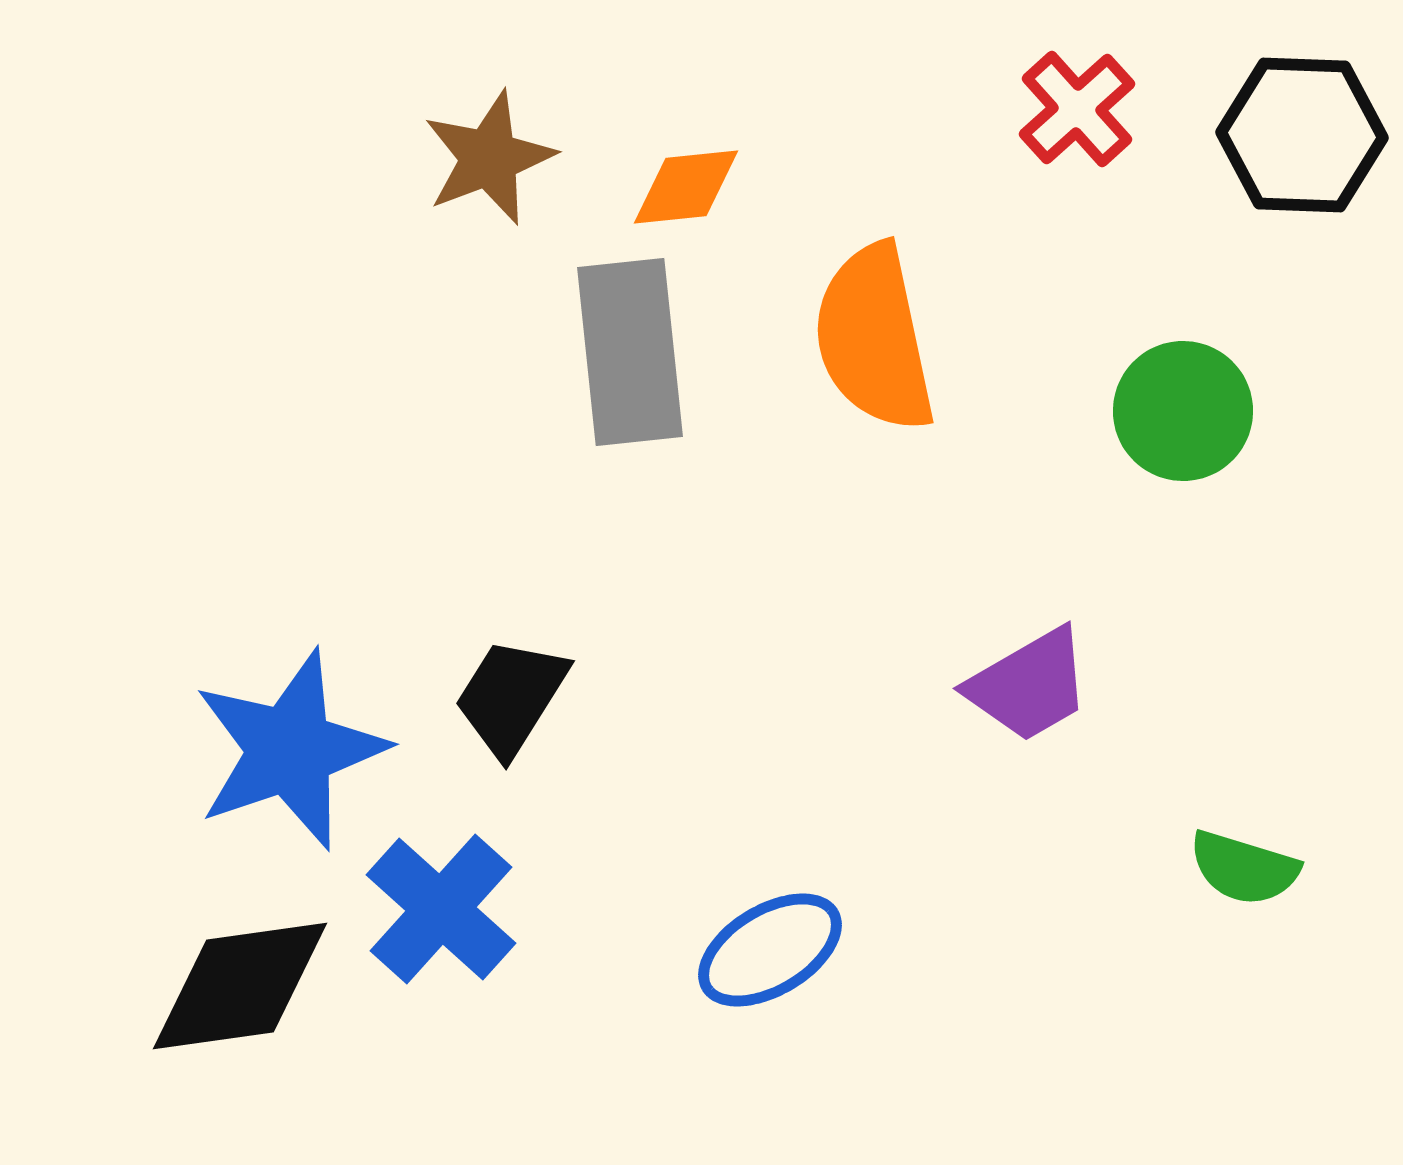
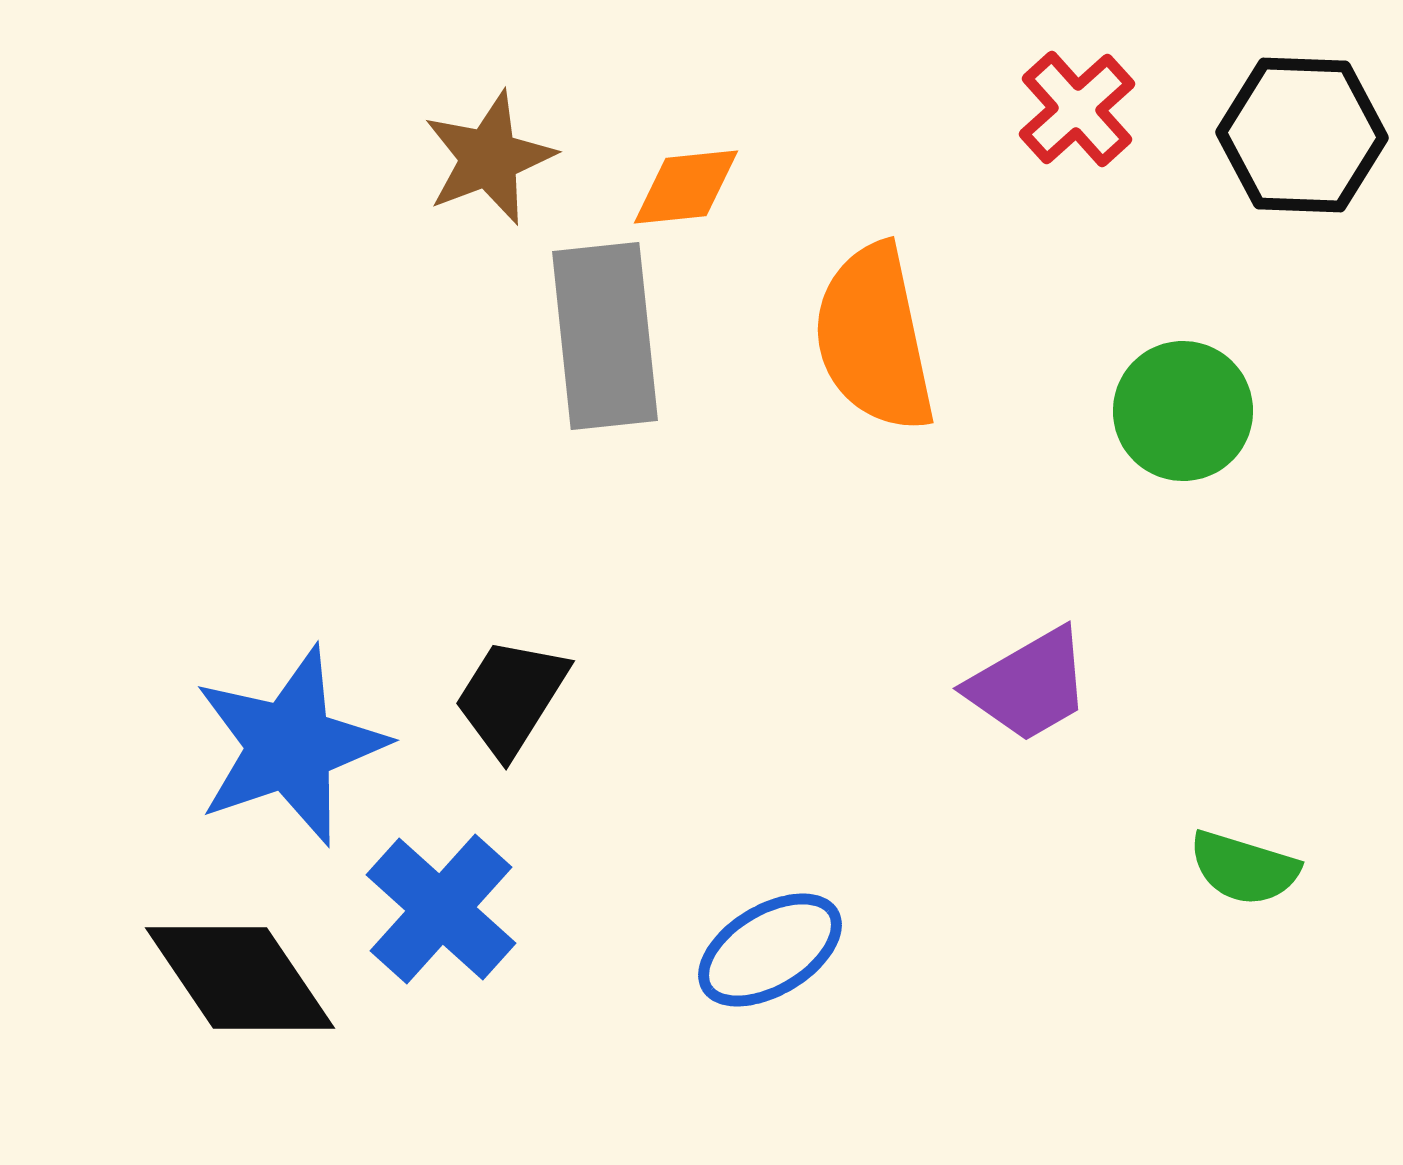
gray rectangle: moved 25 px left, 16 px up
blue star: moved 4 px up
black diamond: moved 8 px up; rotated 64 degrees clockwise
